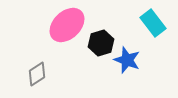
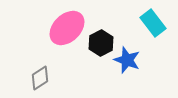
pink ellipse: moved 3 px down
black hexagon: rotated 10 degrees counterclockwise
gray diamond: moved 3 px right, 4 px down
